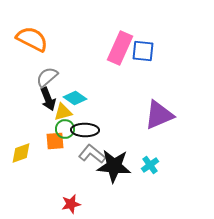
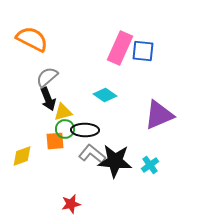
cyan diamond: moved 30 px right, 3 px up
yellow diamond: moved 1 px right, 3 px down
black star: moved 1 px right, 5 px up
